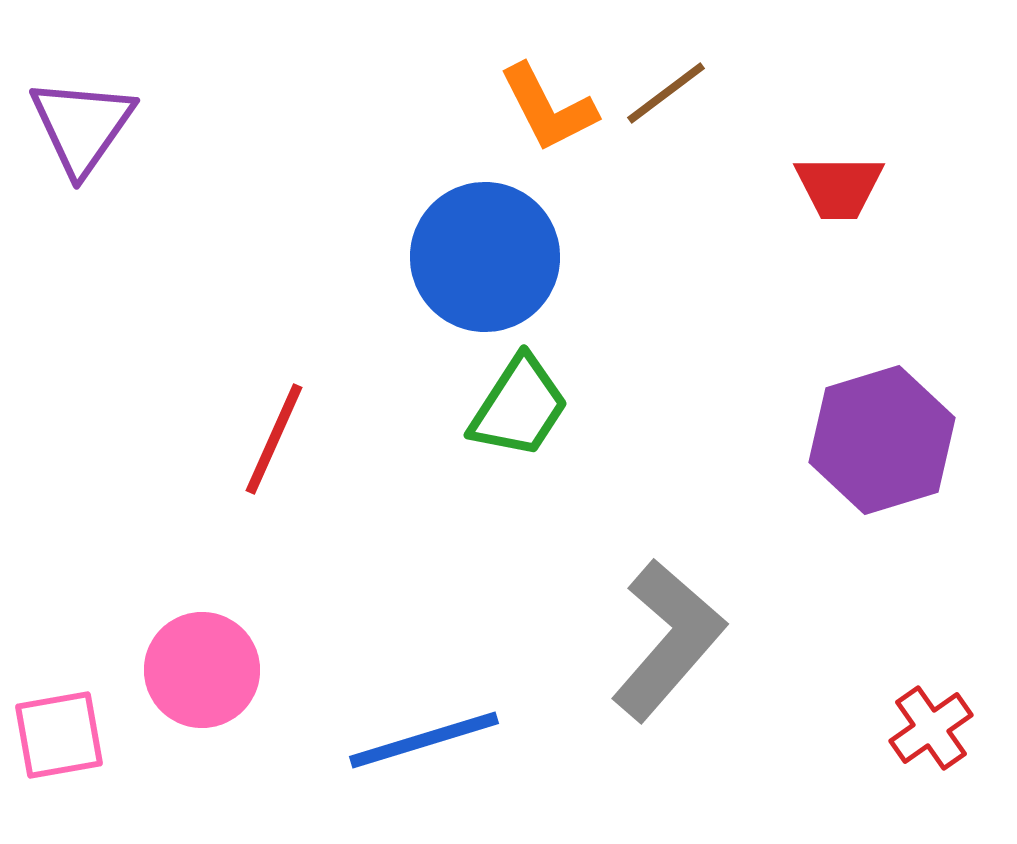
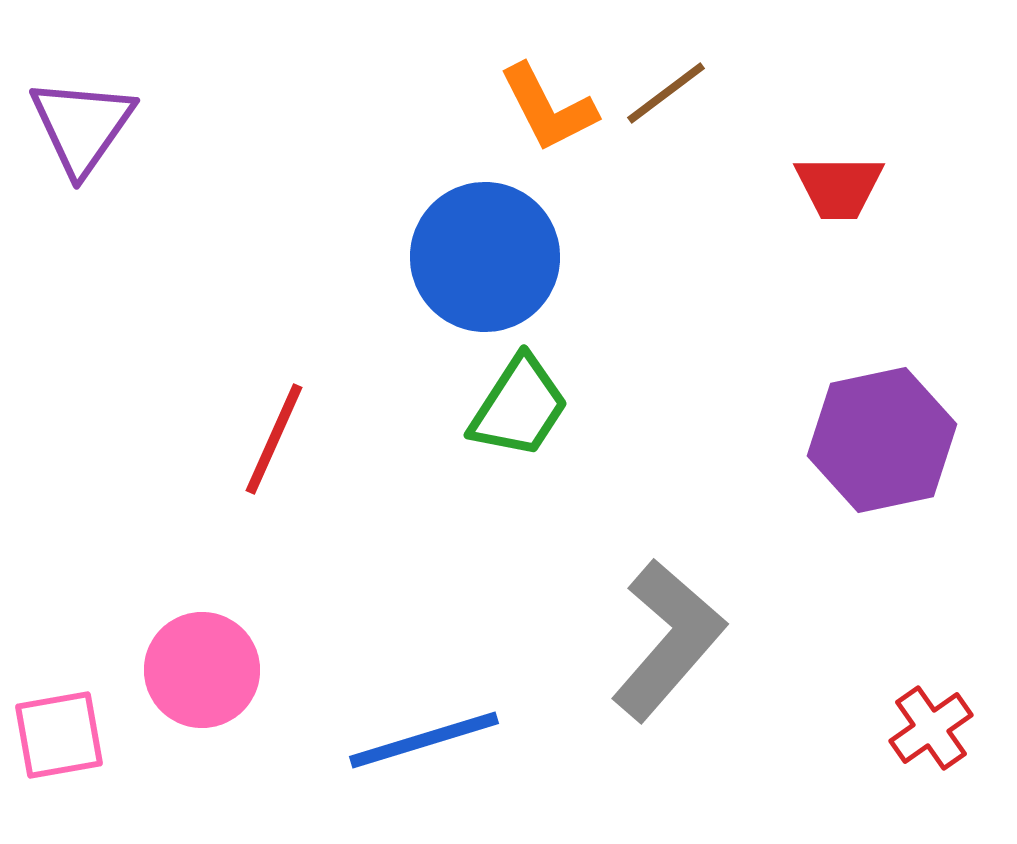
purple hexagon: rotated 5 degrees clockwise
